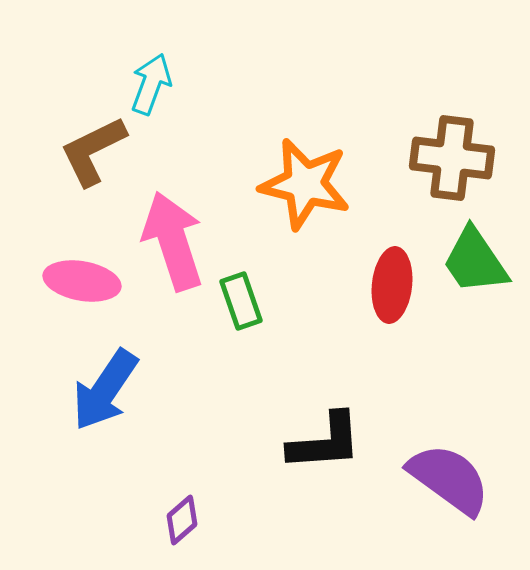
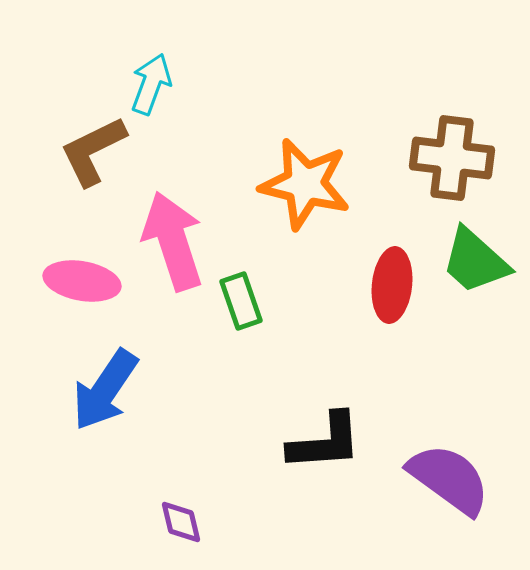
green trapezoid: rotated 14 degrees counterclockwise
purple diamond: moved 1 px left, 2 px down; rotated 63 degrees counterclockwise
